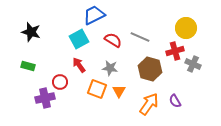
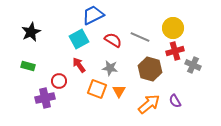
blue trapezoid: moved 1 px left
yellow circle: moved 13 px left
black star: rotated 30 degrees clockwise
gray cross: moved 1 px down
red circle: moved 1 px left, 1 px up
orange arrow: rotated 15 degrees clockwise
